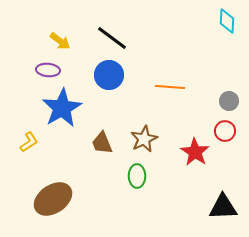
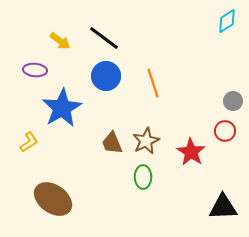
cyan diamond: rotated 55 degrees clockwise
black line: moved 8 px left
purple ellipse: moved 13 px left
blue circle: moved 3 px left, 1 px down
orange line: moved 17 px left, 4 px up; rotated 68 degrees clockwise
gray circle: moved 4 px right
brown star: moved 2 px right, 2 px down
brown trapezoid: moved 10 px right
red star: moved 4 px left
green ellipse: moved 6 px right, 1 px down
brown ellipse: rotated 69 degrees clockwise
